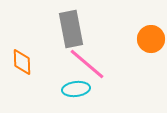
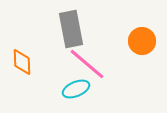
orange circle: moved 9 px left, 2 px down
cyan ellipse: rotated 16 degrees counterclockwise
